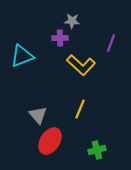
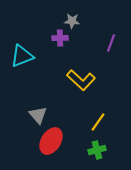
yellow L-shape: moved 15 px down
yellow line: moved 18 px right, 13 px down; rotated 12 degrees clockwise
red ellipse: moved 1 px right
